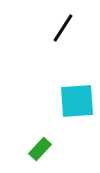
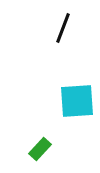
black line: rotated 12 degrees counterclockwise
